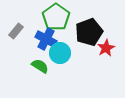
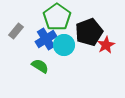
green pentagon: moved 1 px right
blue cross: rotated 30 degrees clockwise
red star: moved 3 px up
cyan circle: moved 4 px right, 8 px up
